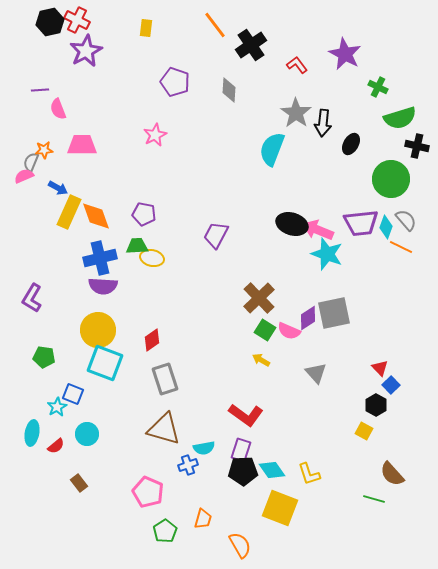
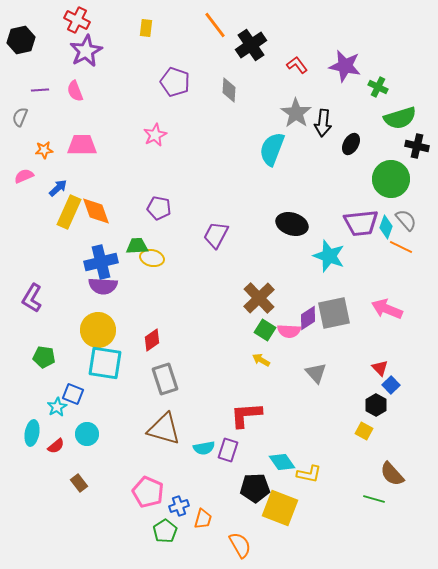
black hexagon at (50, 22): moved 29 px left, 18 px down
purple star at (345, 54): moved 12 px down; rotated 16 degrees counterclockwise
pink semicircle at (58, 109): moved 17 px right, 18 px up
gray semicircle at (31, 162): moved 11 px left, 45 px up
blue arrow at (58, 188): rotated 72 degrees counterclockwise
purple pentagon at (144, 214): moved 15 px right, 6 px up
orange diamond at (96, 216): moved 5 px up
pink arrow at (318, 230): moved 69 px right, 79 px down
cyan star at (327, 254): moved 2 px right, 2 px down
blue cross at (100, 258): moved 1 px right, 4 px down
pink semicircle at (289, 331): rotated 20 degrees counterclockwise
cyan square at (105, 363): rotated 12 degrees counterclockwise
red L-shape at (246, 415): rotated 140 degrees clockwise
purple rectangle at (241, 450): moved 13 px left
blue cross at (188, 465): moved 9 px left, 41 px down
cyan diamond at (272, 470): moved 10 px right, 8 px up
black pentagon at (243, 471): moved 12 px right, 17 px down
yellow L-shape at (309, 474): rotated 60 degrees counterclockwise
